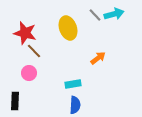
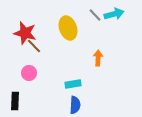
brown line: moved 5 px up
orange arrow: rotated 49 degrees counterclockwise
